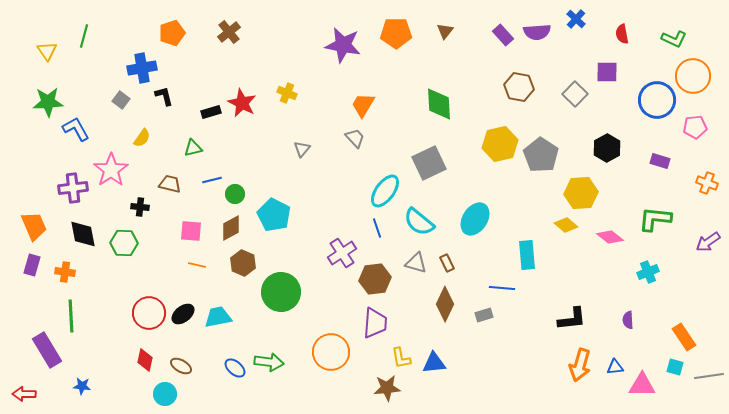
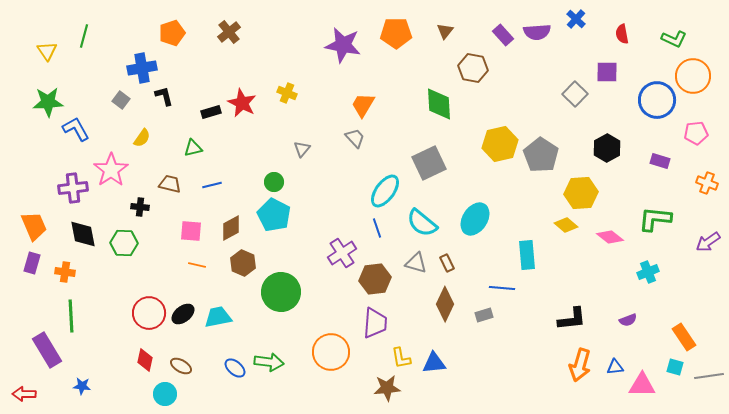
brown hexagon at (519, 87): moved 46 px left, 19 px up
pink pentagon at (695, 127): moved 1 px right, 6 px down
blue line at (212, 180): moved 5 px down
green circle at (235, 194): moved 39 px right, 12 px up
cyan semicircle at (419, 222): moved 3 px right, 1 px down
purple rectangle at (32, 265): moved 2 px up
purple semicircle at (628, 320): rotated 108 degrees counterclockwise
